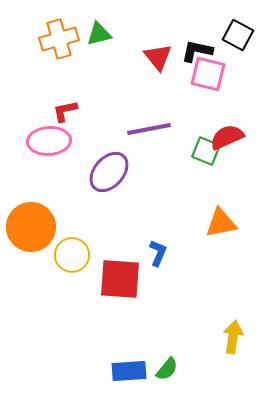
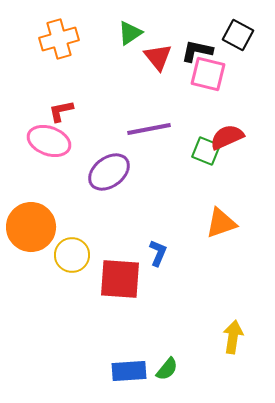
green triangle: moved 31 px right, 1 px up; rotated 20 degrees counterclockwise
red L-shape: moved 4 px left
pink ellipse: rotated 24 degrees clockwise
purple ellipse: rotated 12 degrees clockwise
orange triangle: rotated 8 degrees counterclockwise
